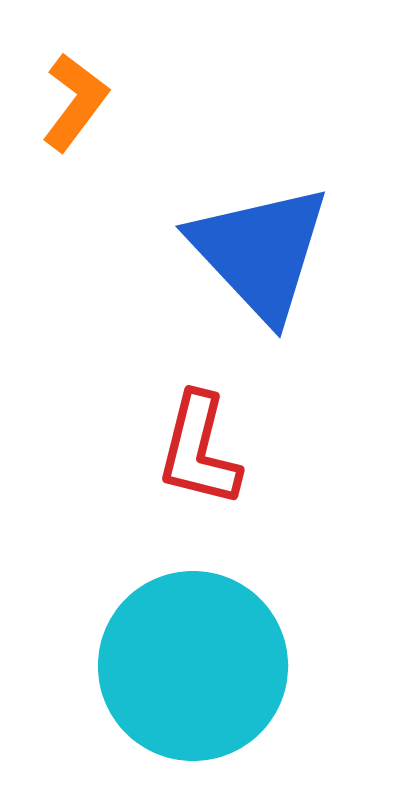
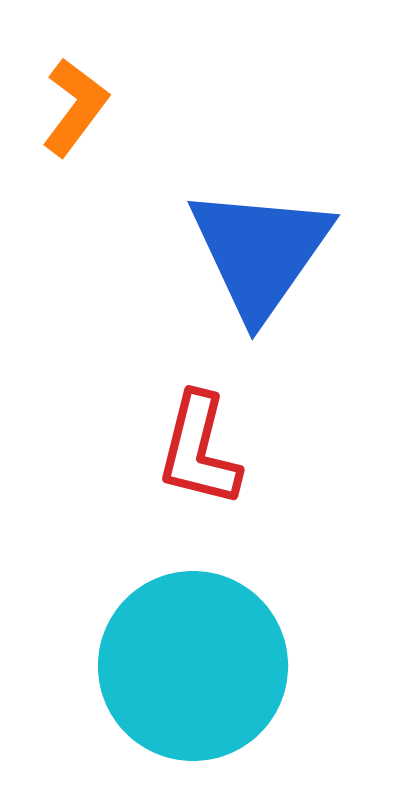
orange L-shape: moved 5 px down
blue triangle: rotated 18 degrees clockwise
